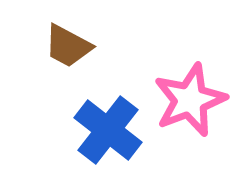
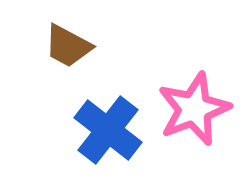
pink star: moved 4 px right, 9 px down
